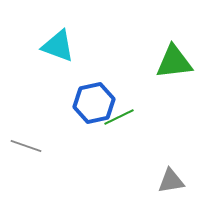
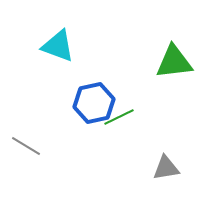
gray line: rotated 12 degrees clockwise
gray triangle: moved 5 px left, 13 px up
